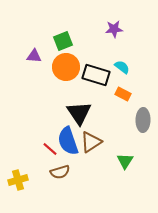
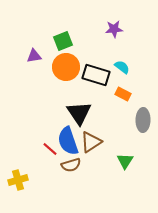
purple triangle: rotated 14 degrees counterclockwise
brown semicircle: moved 11 px right, 7 px up
